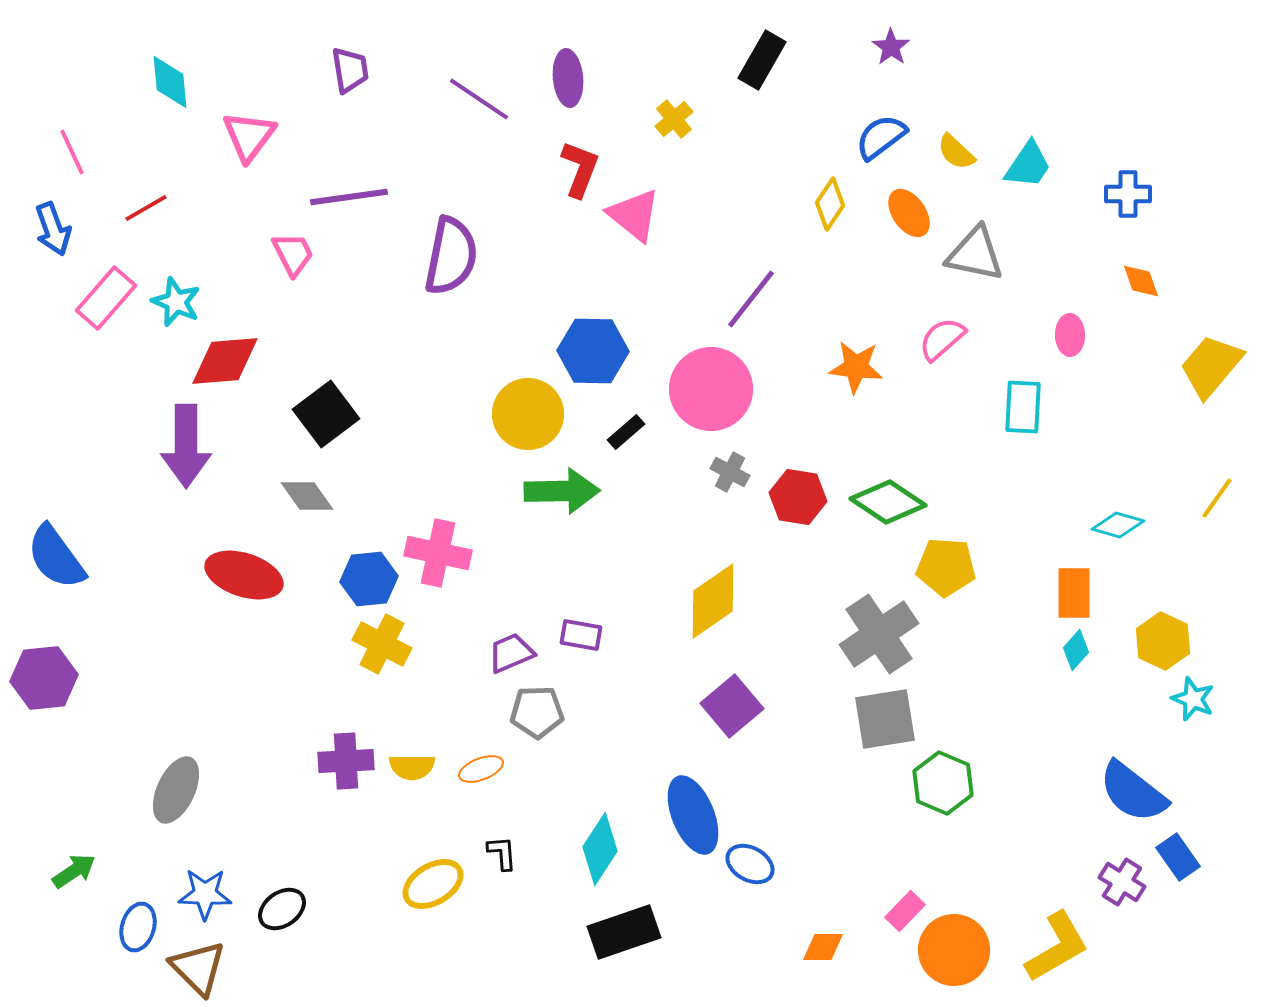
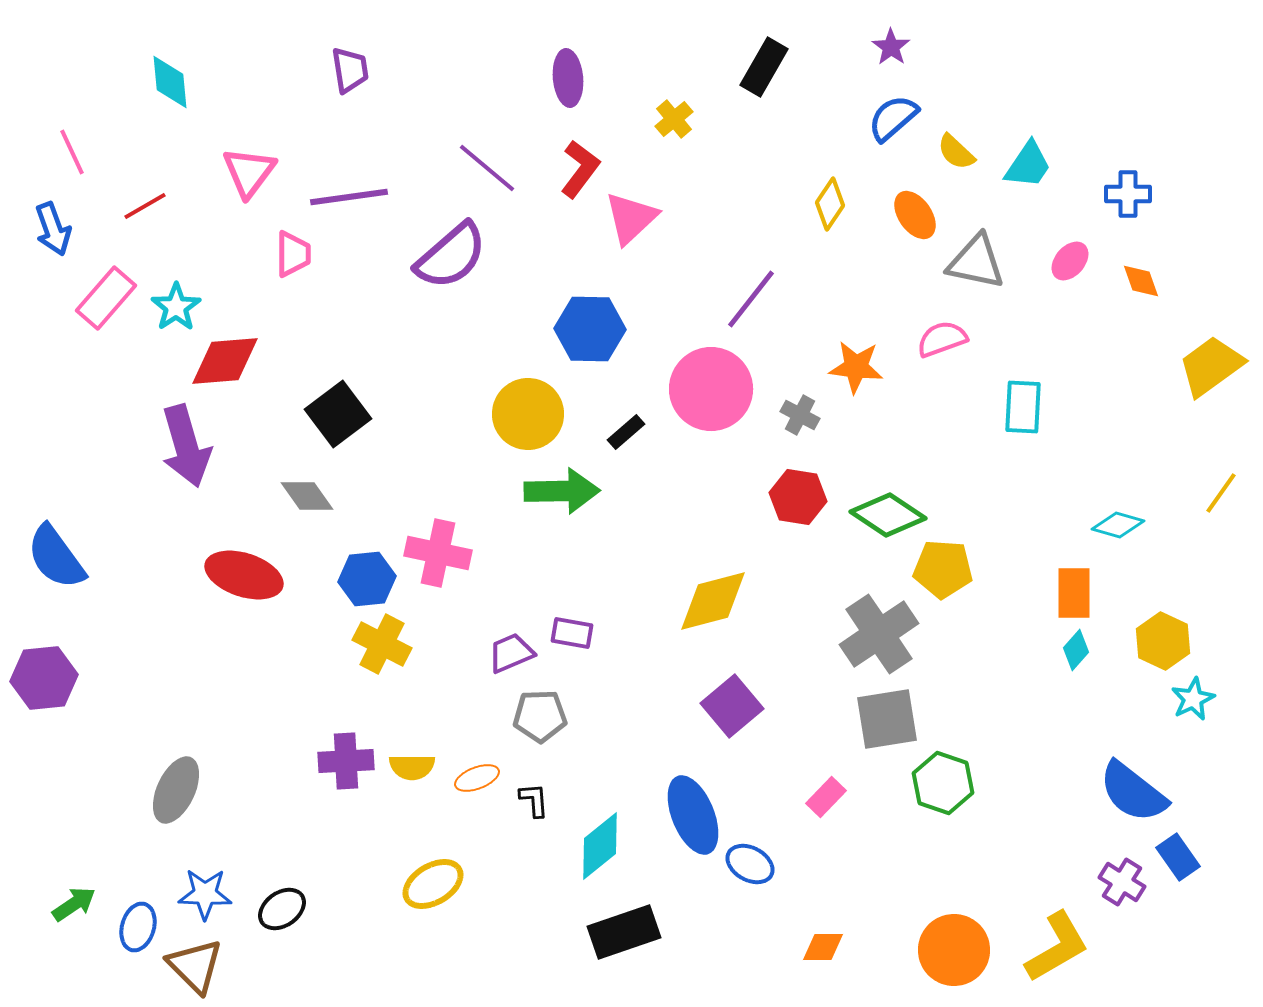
black rectangle at (762, 60): moved 2 px right, 7 px down
purple line at (479, 99): moved 8 px right, 69 px down; rotated 6 degrees clockwise
pink triangle at (249, 136): moved 36 px down
blue semicircle at (881, 137): moved 12 px right, 19 px up; rotated 4 degrees counterclockwise
red L-shape at (580, 169): rotated 16 degrees clockwise
red line at (146, 208): moved 1 px left, 2 px up
orange ellipse at (909, 213): moved 6 px right, 2 px down
pink triangle at (634, 215): moved 3 px left, 3 px down; rotated 38 degrees clockwise
pink trapezoid at (293, 254): rotated 27 degrees clockwise
gray triangle at (975, 254): moved 1 px right, 8 px down
purple semicircle at (451, 256): rotated 38 degrees clockwise
cyan star at (176, 302): moved 5 px down; rotated 15 degrees clockwise
pink ellipse at (1070, 335): moved 74 px up; rotated 42 degrees clockwise
pink semicircle at (942, 339): rotated 21 degrees clockwise
blue hexagon at (593, 351): moved 3 px left, 22 px up
yellow trapezoid at (1211, 366): rotated 14 degrees clockwise
black square at (326, 414): moved 12 px right
purple arrow at (186, 446): rotated 16 degrees counterclockwise
gray cross at (730, 472): moved 70 px right, 57 px up
yellow line at (1217, 498): moved 4 px right, 5 px up
green diamond at (888, 502): moved 13 px down
yellow pentagon at (946, 567): moved 3 px left, 2 px down
blue hexagon at (369, 579): moved 2 px left
yellow diamond at (713, 601): rotated 20 degrees clockwise
purple rectangle at (581, 635): moved 9 px left, 2 px up
cyan star at (1193, 699): rotated 24 degrees clockwise
gray pentagon at (537, 712): moved 3 px right, 4 px down
gray square at (885, 719): moved 2 px right
orange ellipse at (481, 769): moved 4 px left, 9 px down
green hexagon at (943, 783): rotated 4 degrees counterclockwise
cyan diamond at (600, 849): moved 3 px up; rotated 18 degrees clockwise
black L-shape at (502, 853): moved 32 px right, 53 px up
green arrow at (74, 871): moved 33 px down
pink rectangle at (905, 911): moved 79 px left, 114 px up
brown triangle at (198, 968): moved 3 px left, 2 px up
